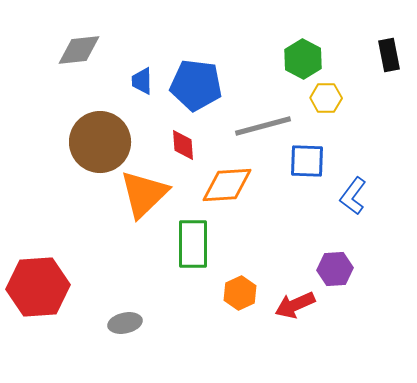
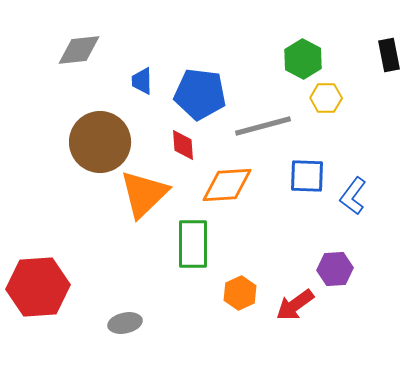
blue pentagon: moved 4 px right, 9 px down
blue square: moved 15 px down
red arrow: rotated 12 degrees counterclockwise
